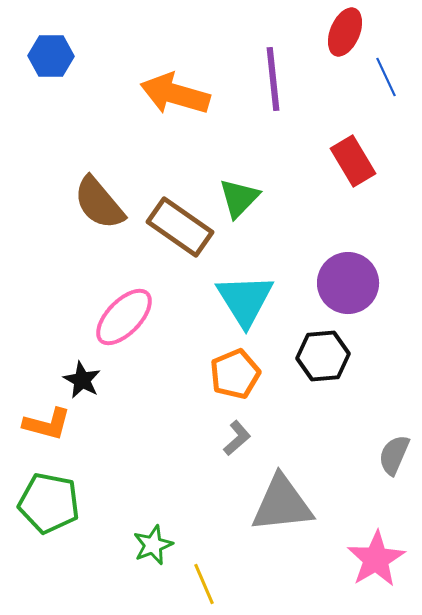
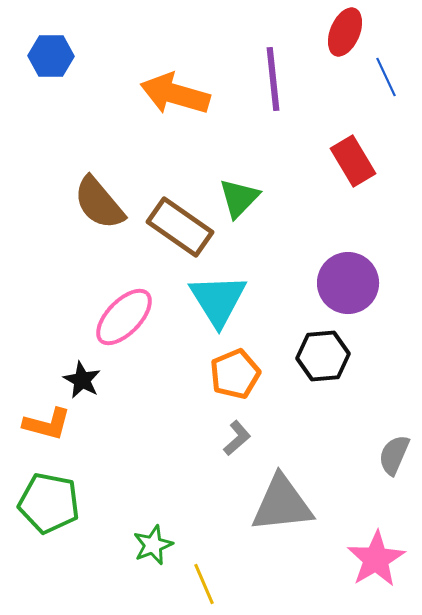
cyan triangle: moved 27 px left
